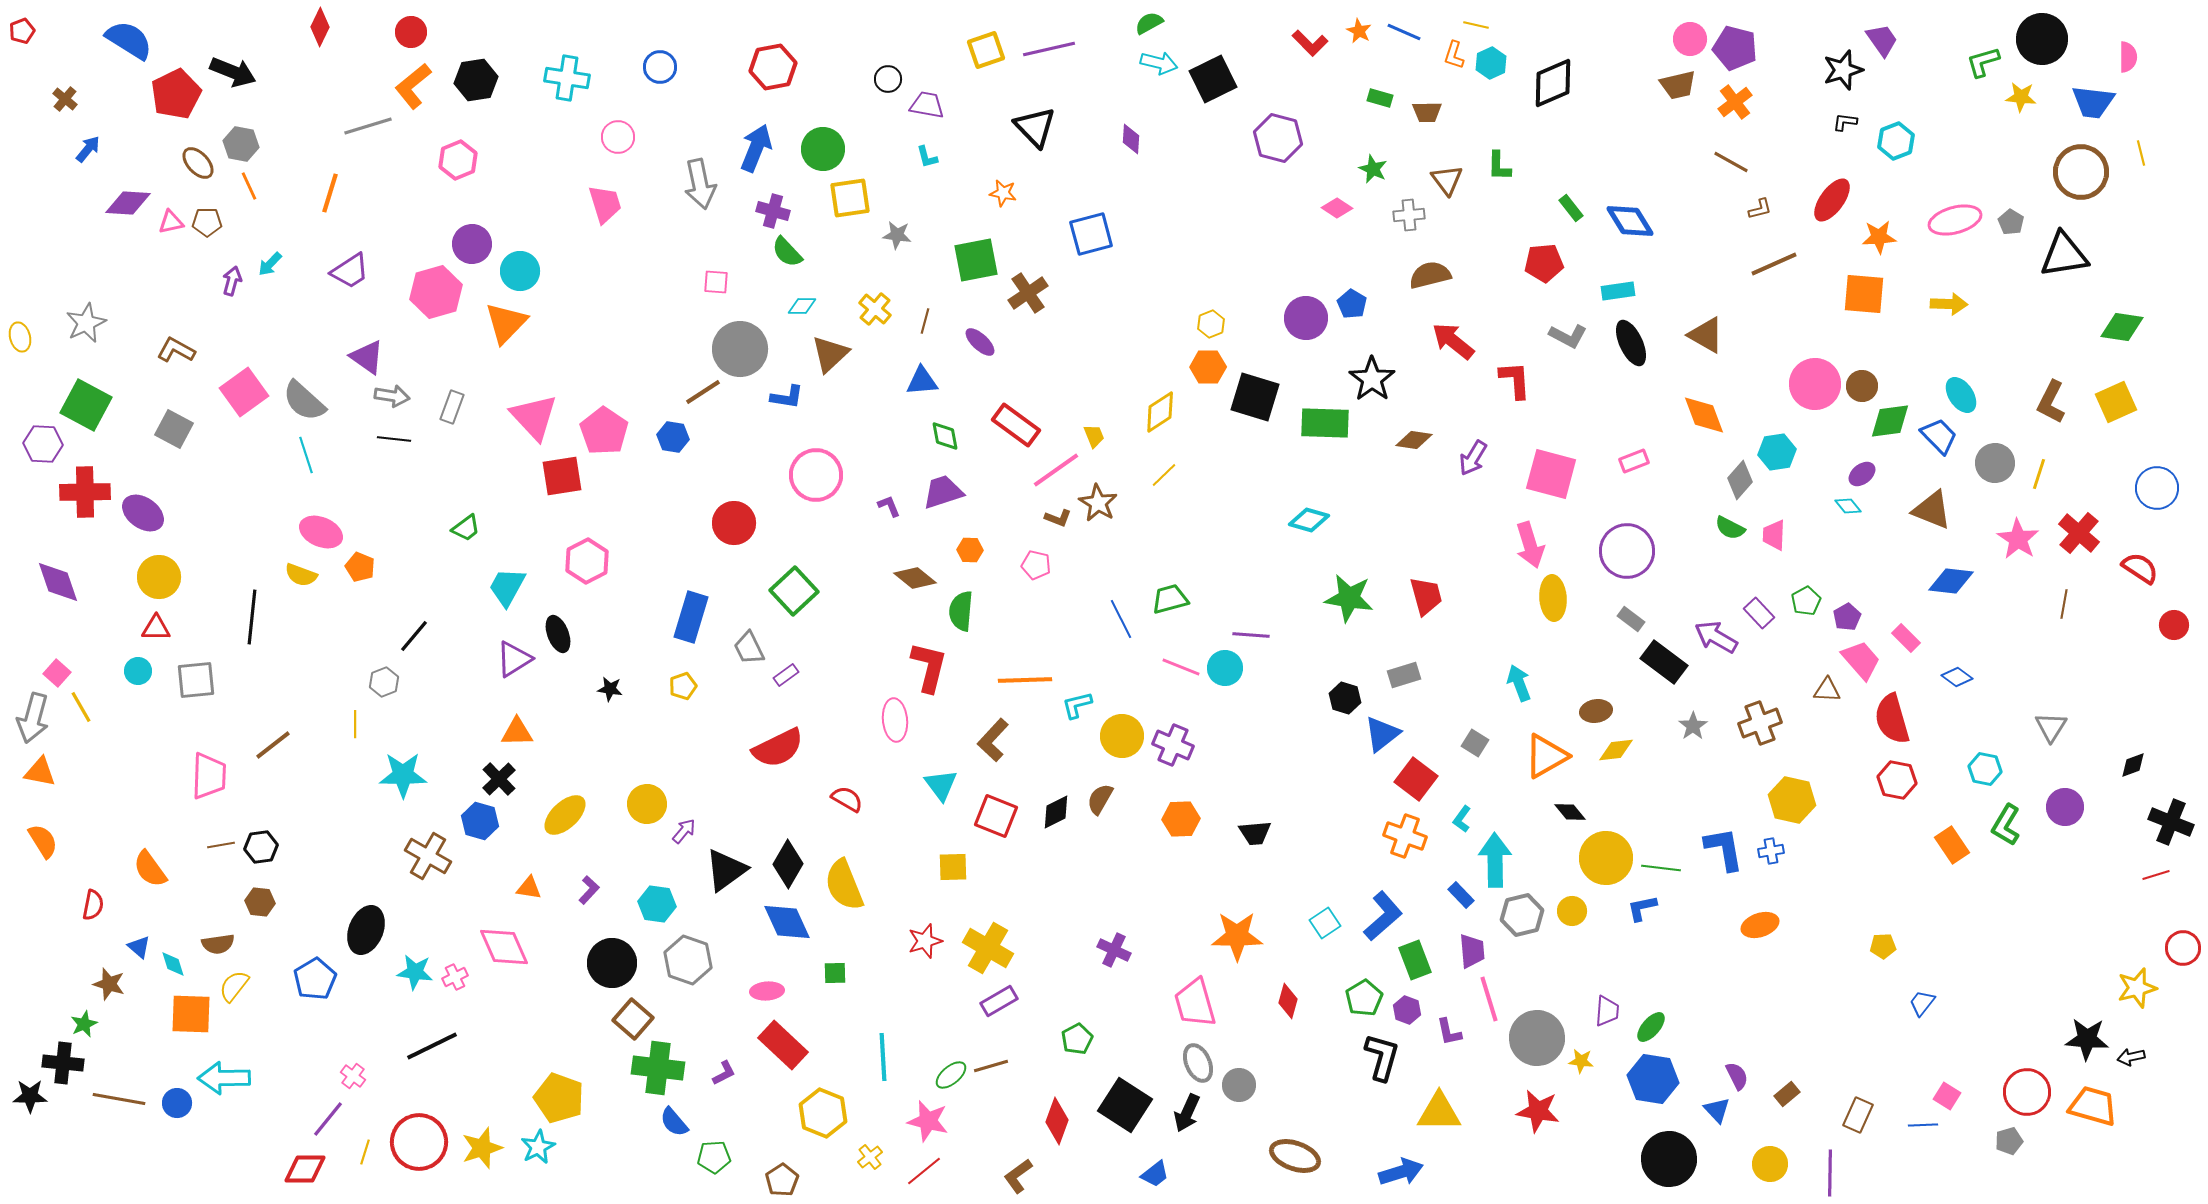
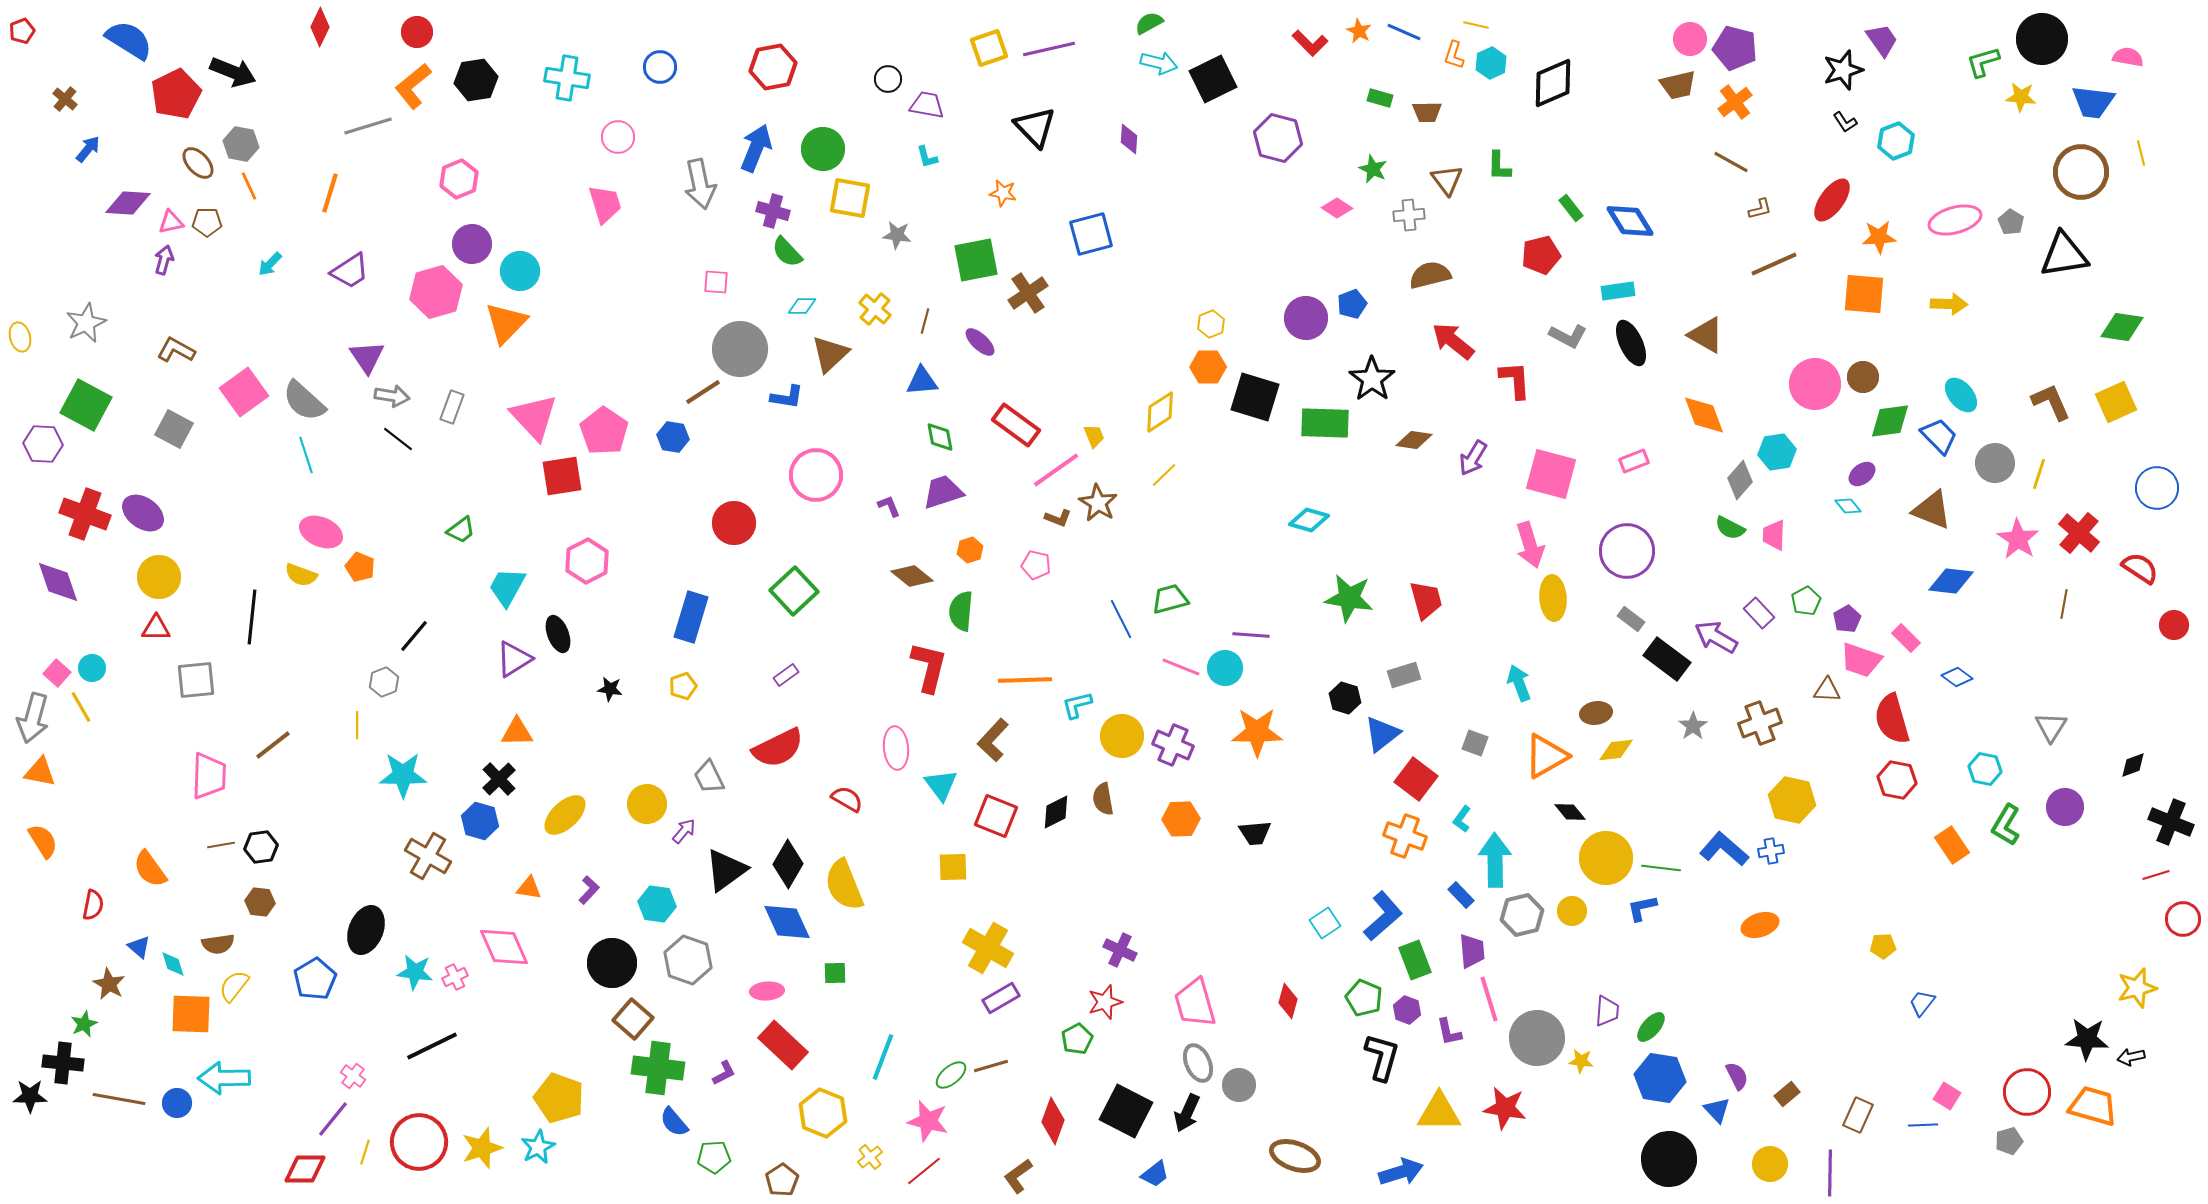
red circle at (411, 32): moved 6 px right
yellow square at (986, 50): moved 3 px right, 2 px up
pink semicircle at (2128, 57): rotated 80 degrees counterclockwise
black L-shape at (1845, 122): rotated 130 degrees counterclockwise
purple diamond at (1131, 139): moved 2 px left
pink hexagon at (458, 160): moved 1 px right, 19 px down
yellow square at (850, 198): rotated 18 degrees clockwise
red pentagon at (1544, 263): moved 3 px left, 8 px up; rotated 9 degrees counterclockwise
purple arrow at (232, 281): moved 68 px left, 21 px up
blue pentagon at (1352, 304): rotated 20 degrees clockwise
purple triangle at (367, 357): rotated 21 degrees clockwise
brown circle at (1862, 386): moved 1 px right, 9 px up
cyan ellipse at (1961, 395): rotated 6 degrees counterclockwise
brown L-shape at (2051, 402): rotated 129 degrees clockwise
green diamond at (945, 436): moved 5 px left, 1 px down
black line at (394, 439): moved 4 px right; rotated 32 degrees clockwise
red cross at (85, 492): moved 22 px down; rotated 21 degrees clockwise
green trapezoid at (466, 528): moved 5 px left, 2 px down
orange hexagon at (970, 550): rotated 20 degrees counterclockwise
brown diamond at (915, 578): moved 3 px left, 2 px up
red trapezoid at (1426, 596): moved 4 px down
purple pentagon at (1847, 617): moved 2 px down
gray trapezoid at (749, 648): moved 40 px left, 129 px down
pink trapezoid at (1861, 660): rotated 150 degrees clockwise
black rectangle at (1664, 662): moved 3 px right, 3 px up
cyan circle at (138, 671): moved 46 px left, 3 px up
brown ellipse at (1596, 711): moved 2 px down
pink ellipse at (895, 720): moved 1 px right, 28 px down
yellow line at (355, 724): moved 2 px right, 1 px down
gray square at (1475, 743): rotated 12 degrees counterclockwise
brown semicircle at (1100, 799): moved 3 px right; rotated 40 degrees counterclockwise
blue L-shape at (1724, 849): rotated 39 degrees counterclockwise
orange star at (1237, 936): moved 20 px right, 204 px up
red star at (925, 941): moved 180 px right, 61 px down
red circle at (2183, 948): moved 29 px up
purple cross at (1114, 950): moved 6 px right
brown star at (109, 984): rotated 12 degrees clockwise
green pentagon at (1364, 998): rotated 18 degrees counterclockwise
purple rectangle at (999, 1001): moved 2 px right, 3 px up
cyan line at (883, 1057): rotated 24 degrees clockwise
blue hexagon at (1653, 1079): moved 7 px right, 1 px up
black square at (1125, 1105): moved 1 px right, 6 px down; rotated 6 degrees counterclockwise
red star at (1538, 1111): moved 33 px left, 3 px up
purple line at (328, 1119): moved 5 px right
red diamond at (1057, 1121): moved 4 px left
